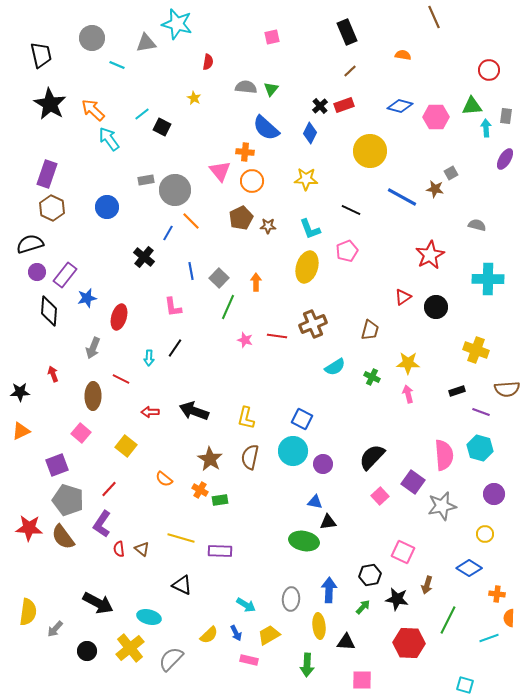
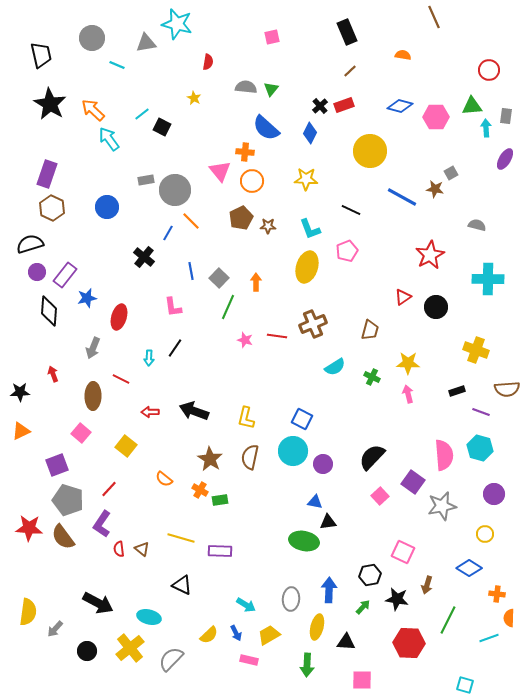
yellow ellipse at (319, 626): moved 2 px left, 1 px down; rotated 20 degrees clockwise
